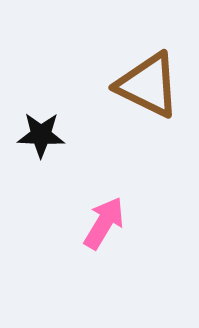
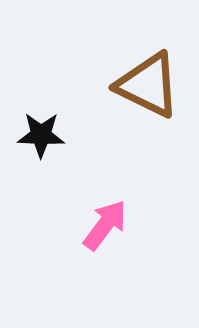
pink arrow: moved 1 px right, 2 px down; rotated 6 degrees clockwise
